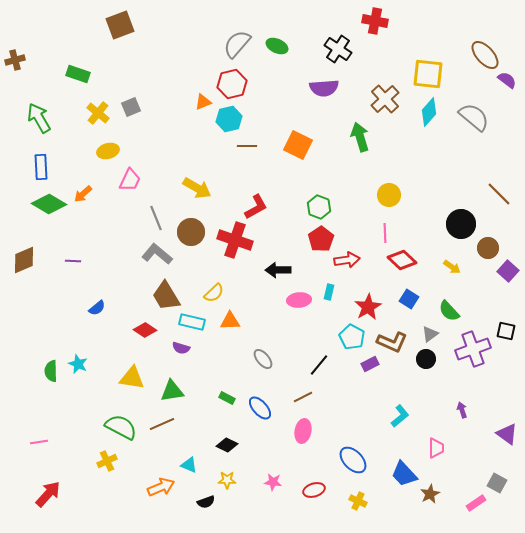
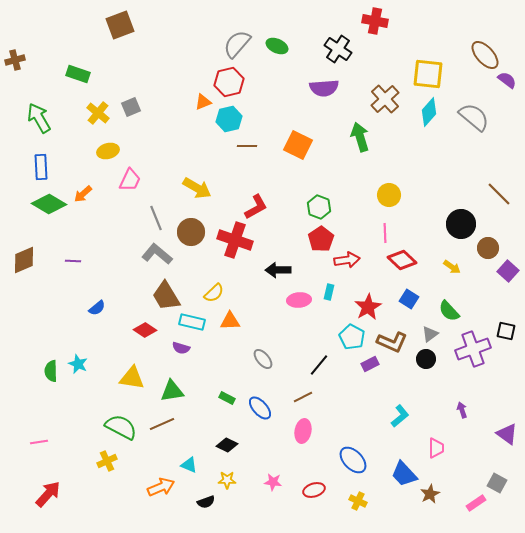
red hexagon at (232, 84): moved 3 px left, 2 px up
